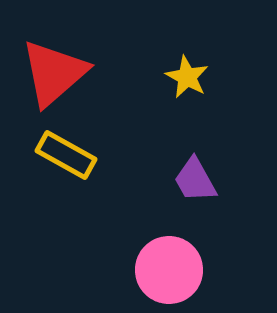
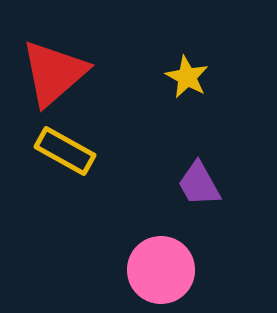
yellow rectangle: moved 1 px left, 4 px up
purple trapezoid: moved 4 px right, 4 px down
pink circle: moved 8 px left
